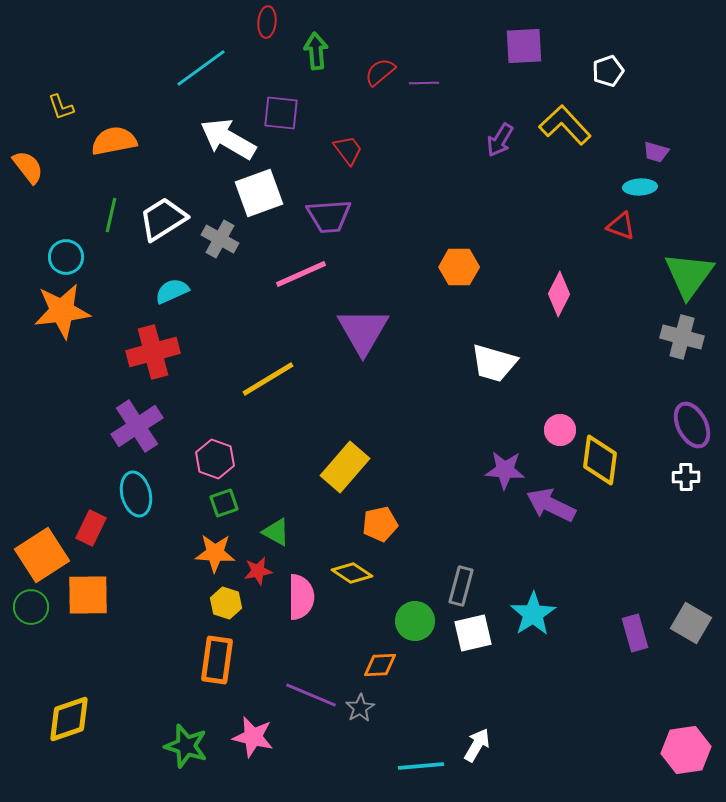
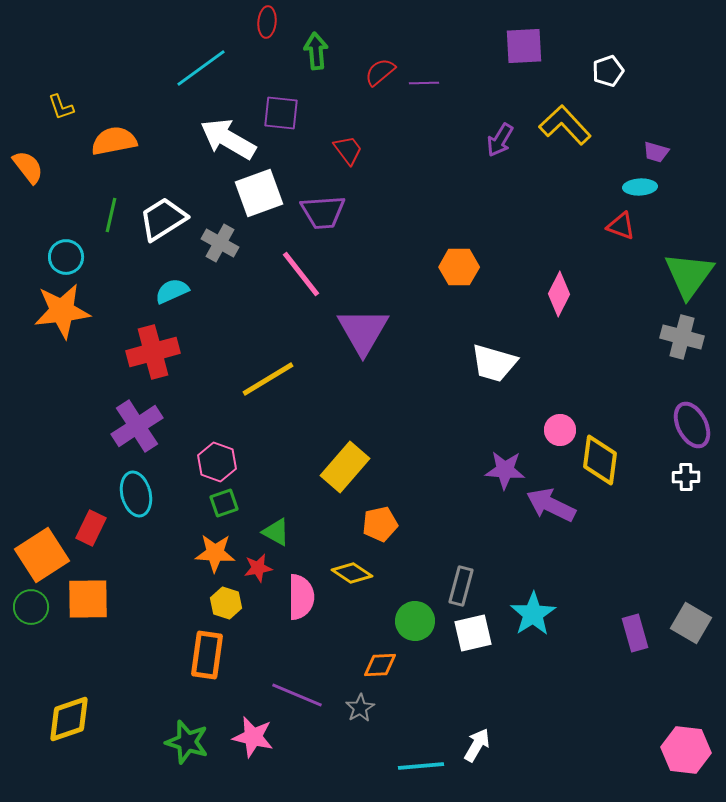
purple trapezoid at (329, 216): moved 6 px left, 4 px up
gray cross at (220, 239): moved 4 px down
pink line at (301, 274): rotated 76 degrees clockwise
pink hexagon at (215, 459): moved 2 px right, 3 px down
red star at (258, 571): moved 3 px up
orange square at (88, 595): moved 4 px down
orange rectangle at (217, 660): moved 10 px left, 5 px up
purple line at (311, 695): moved 14 px left
green star at (186, 746): moved 1 px right, 4 px up
pink hexagon at (686, 750): rotated 15 degrees clockwise
